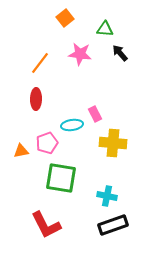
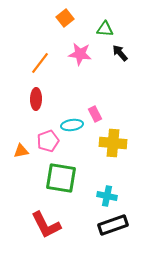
pink pentagon: moved 1 px right, 2 px up
